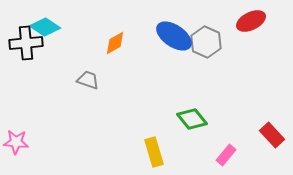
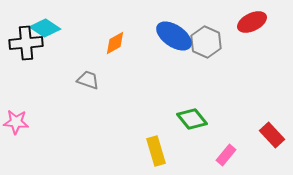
red ellipse: moved 1 px right, 1 px down
cyan diamond: moved 1 px down
pink star: moved 20 px up
yellow rectangle: moved 2 px right, 1 px up
